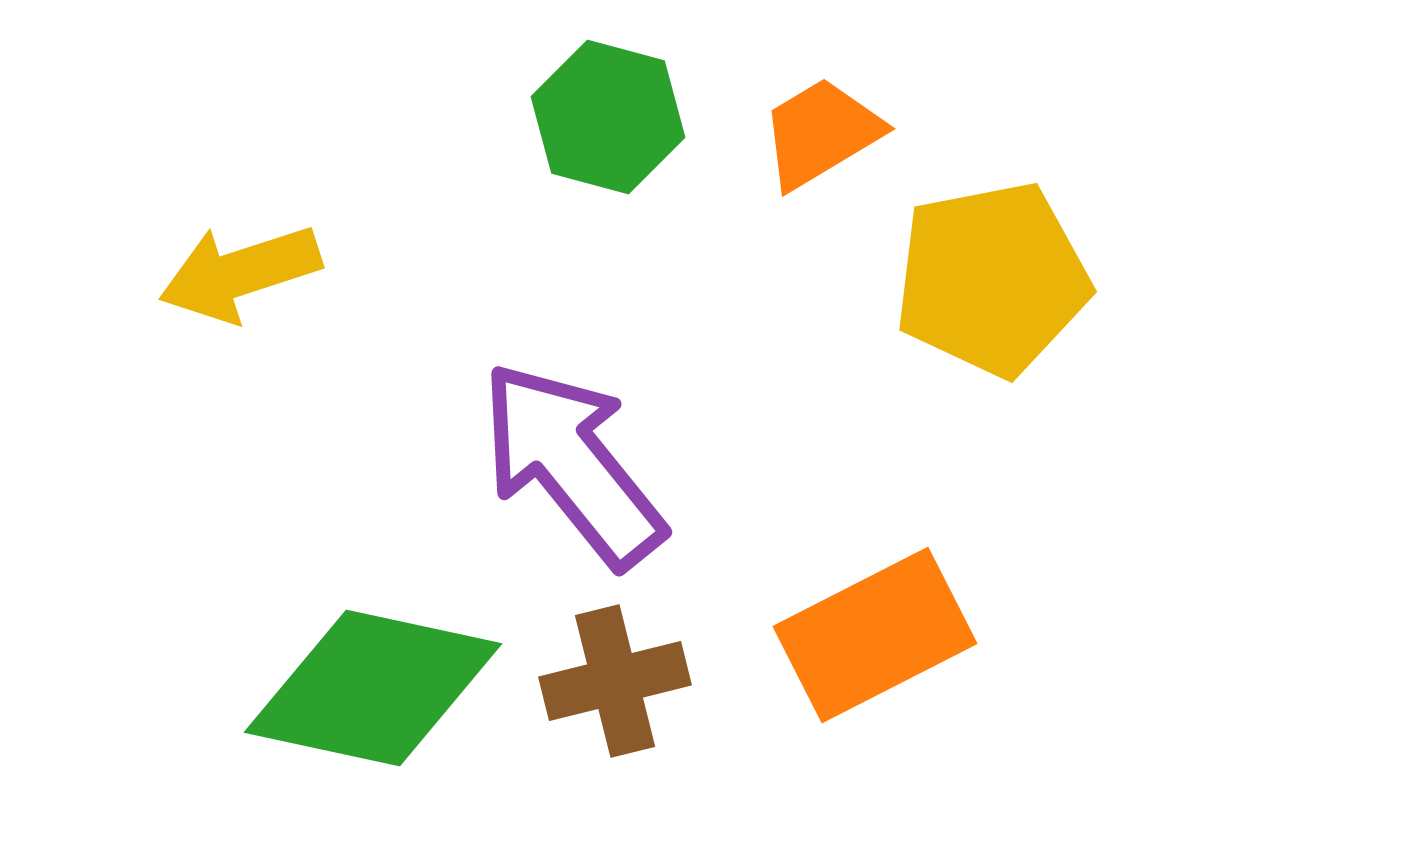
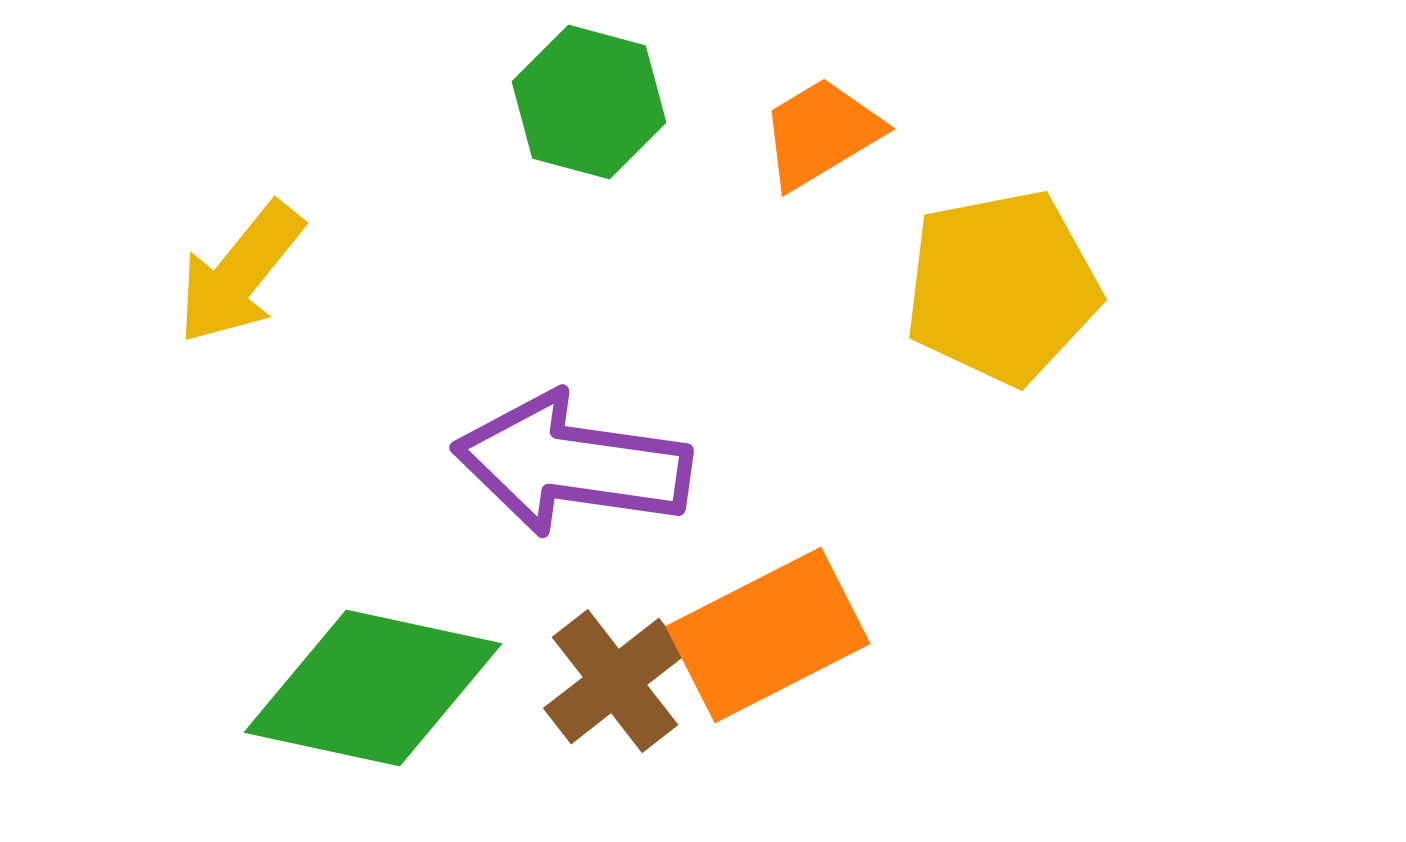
green hexagon: moved 19 px left, 15 px up
yellow arrow: rotated 33 degrees counterclockwise
yellow pentagon: moved 10 px right, 8 px down
purple arrow: rotated 43 degrees counterclockwise
orange rectangle: moved 107 px left
brown cross: rotated 24 degrees counterclockwise
